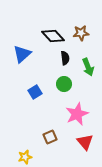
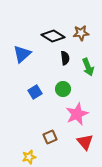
black diamond: rotated 15 degrees counterclockwise
green circle: moved 1 px left, 5 px down
yellow star: moved 4 px right
